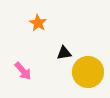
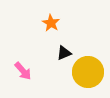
orange star: moved 13 px right
black triangle: rotated 14 degrees counterclockwise
